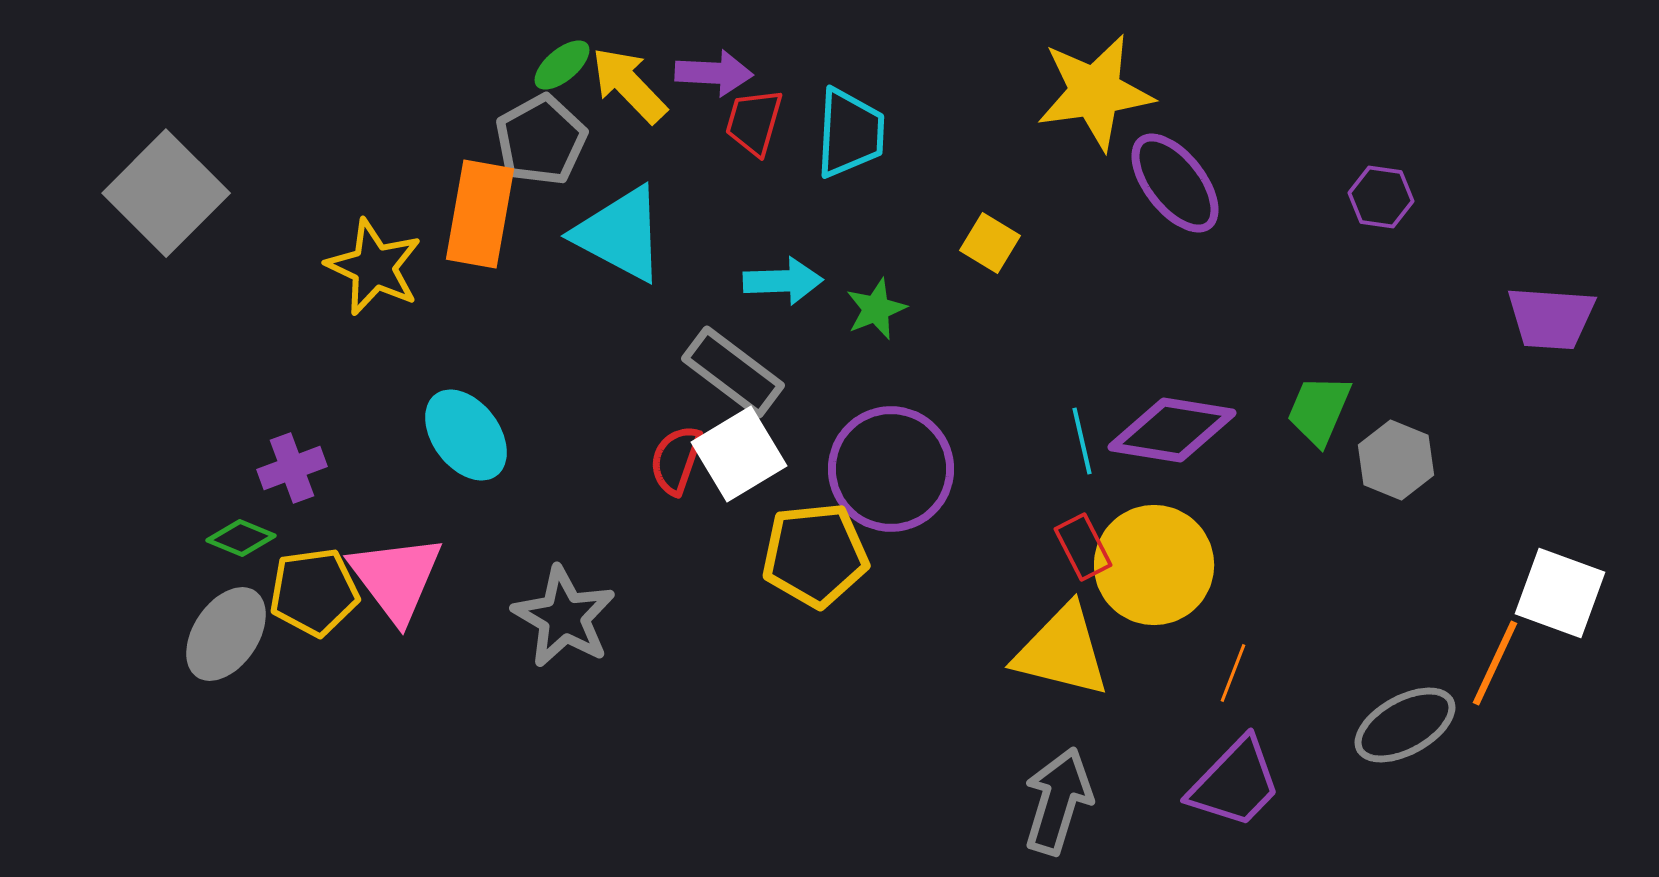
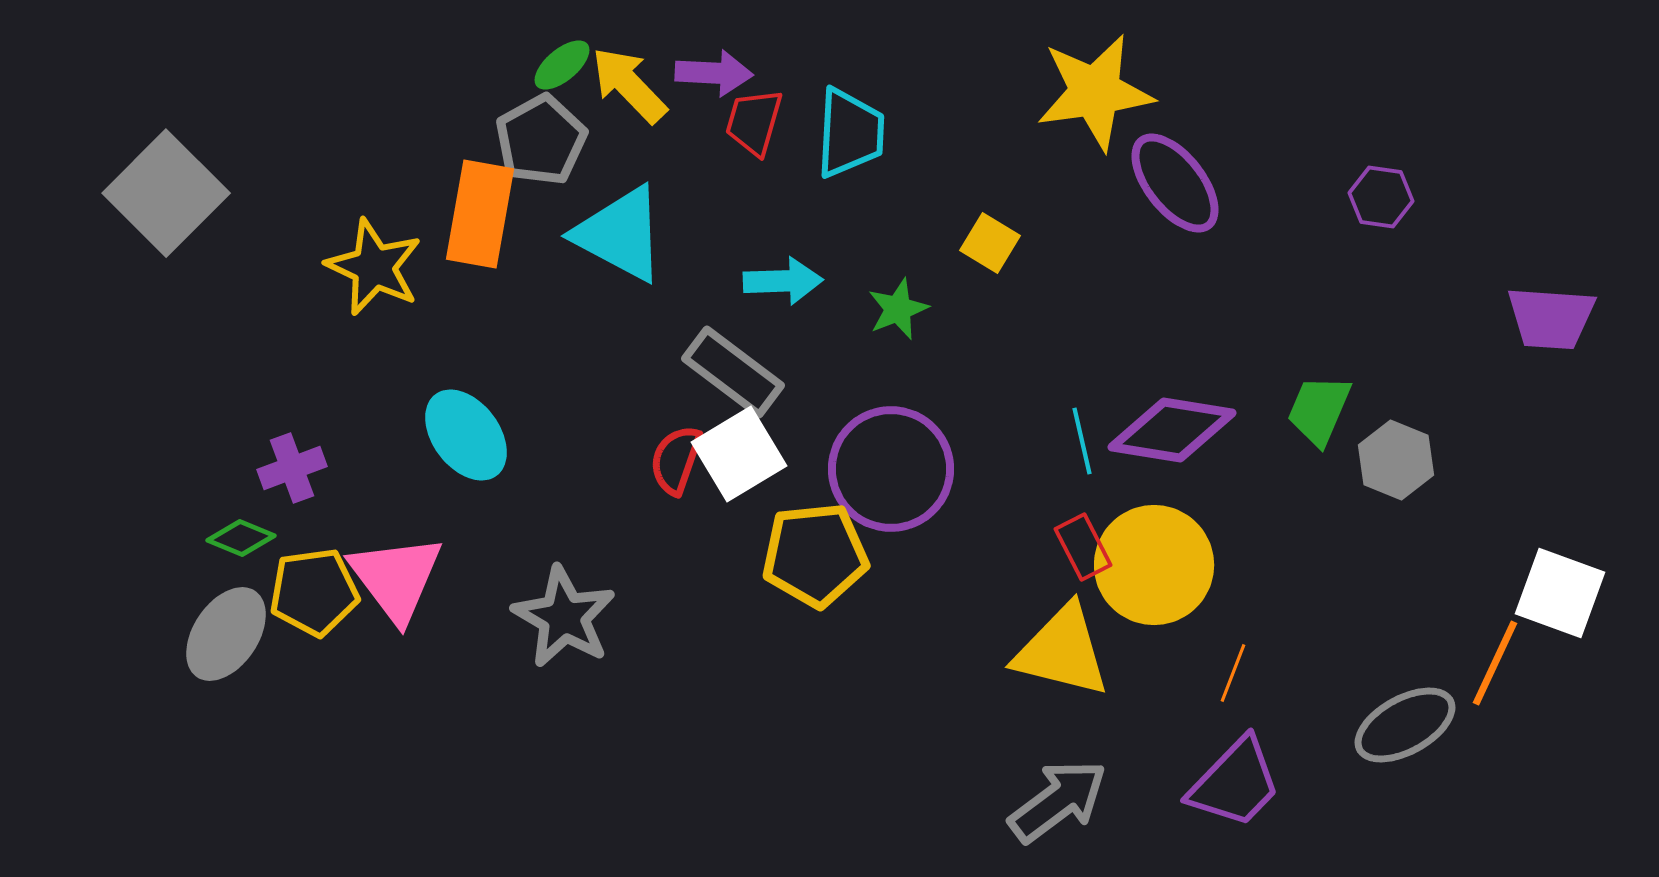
green star at (876, 309): moved 22 px right
gray arrow at (1058, 801): rotated 36 degrees clockwise
